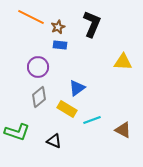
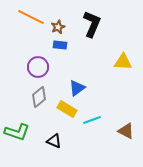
brown triangle: moved 3 px right, 1 px down
